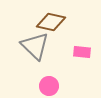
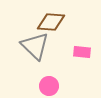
brown diamond: rotated 8 degrees counterclockwise
